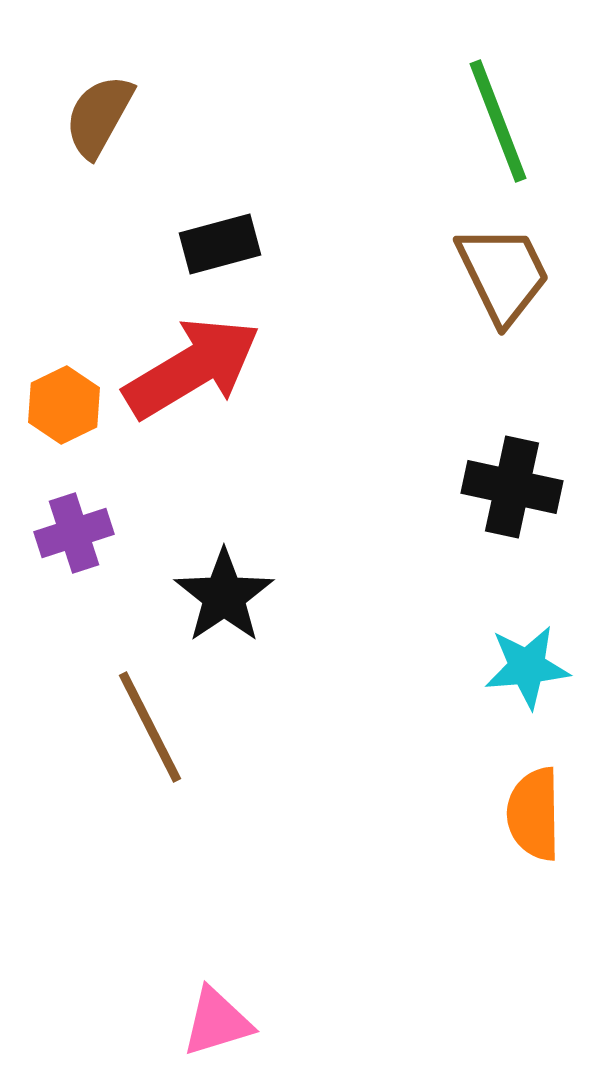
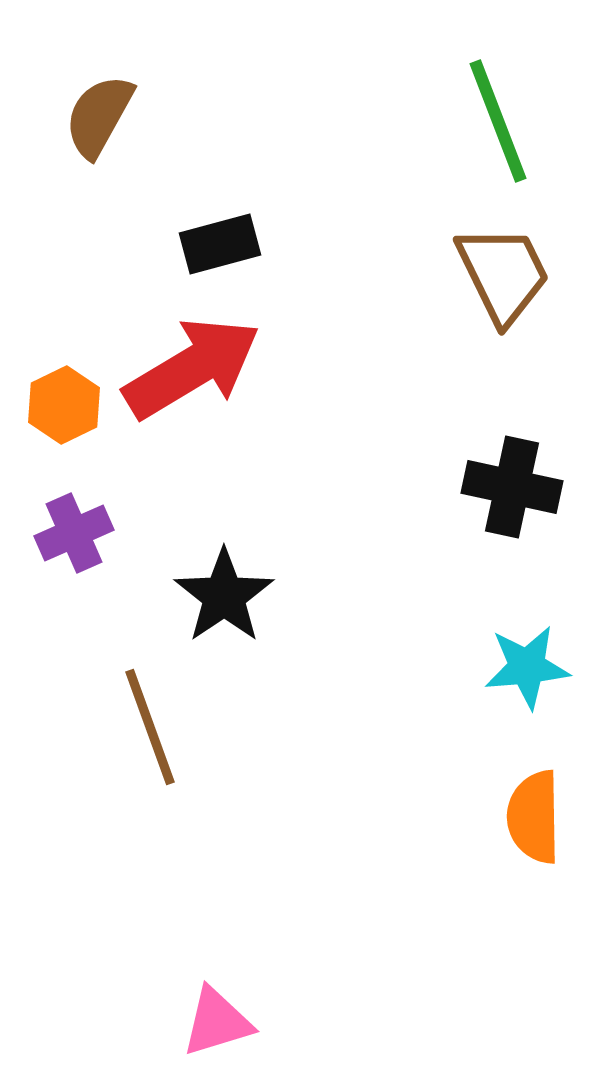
purple cross: rotated 6 degrees counterclockwise
brown line: rotated 7 degrees clockwise
orange semicircle: moved 3 px down
